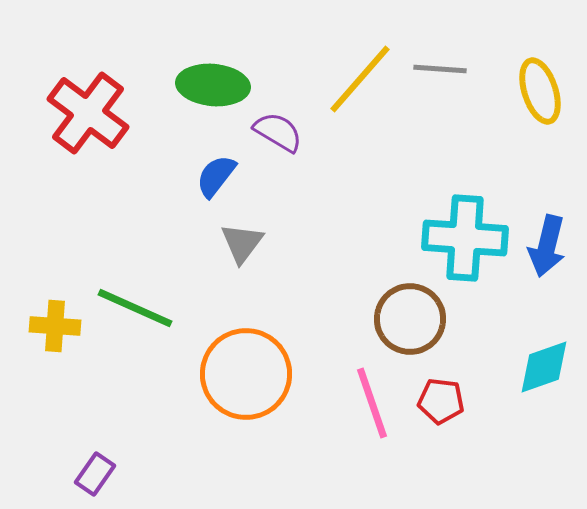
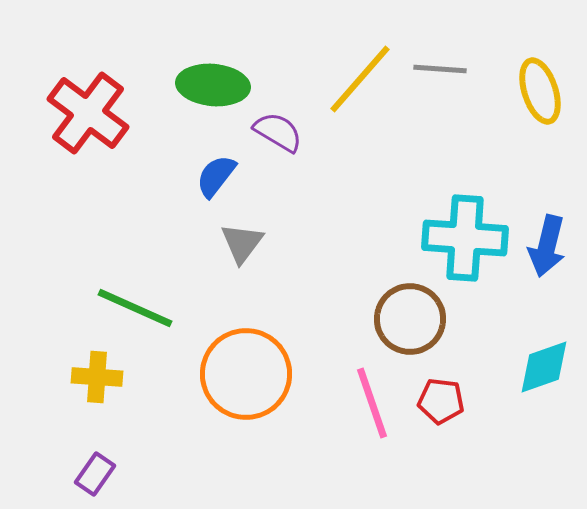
yellow cross: moved 42 px right, 51 px down
